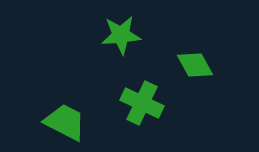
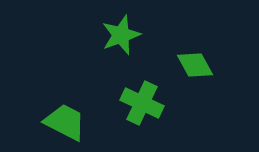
green star: rotated 15 degrees counterclockwise
